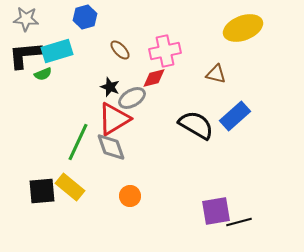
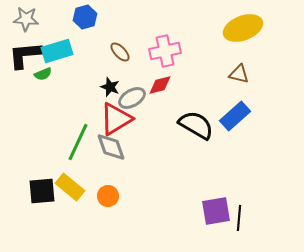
brown ellipse: moved 2 px down
brown triangle: moved 23 px right
red diamond: moved 6 px right, 7 px down
red triangle: moved 2 px right
orange circle: moved 22 px left
black line: moved 4 px up; rotated 70 degrees counterclockwise
